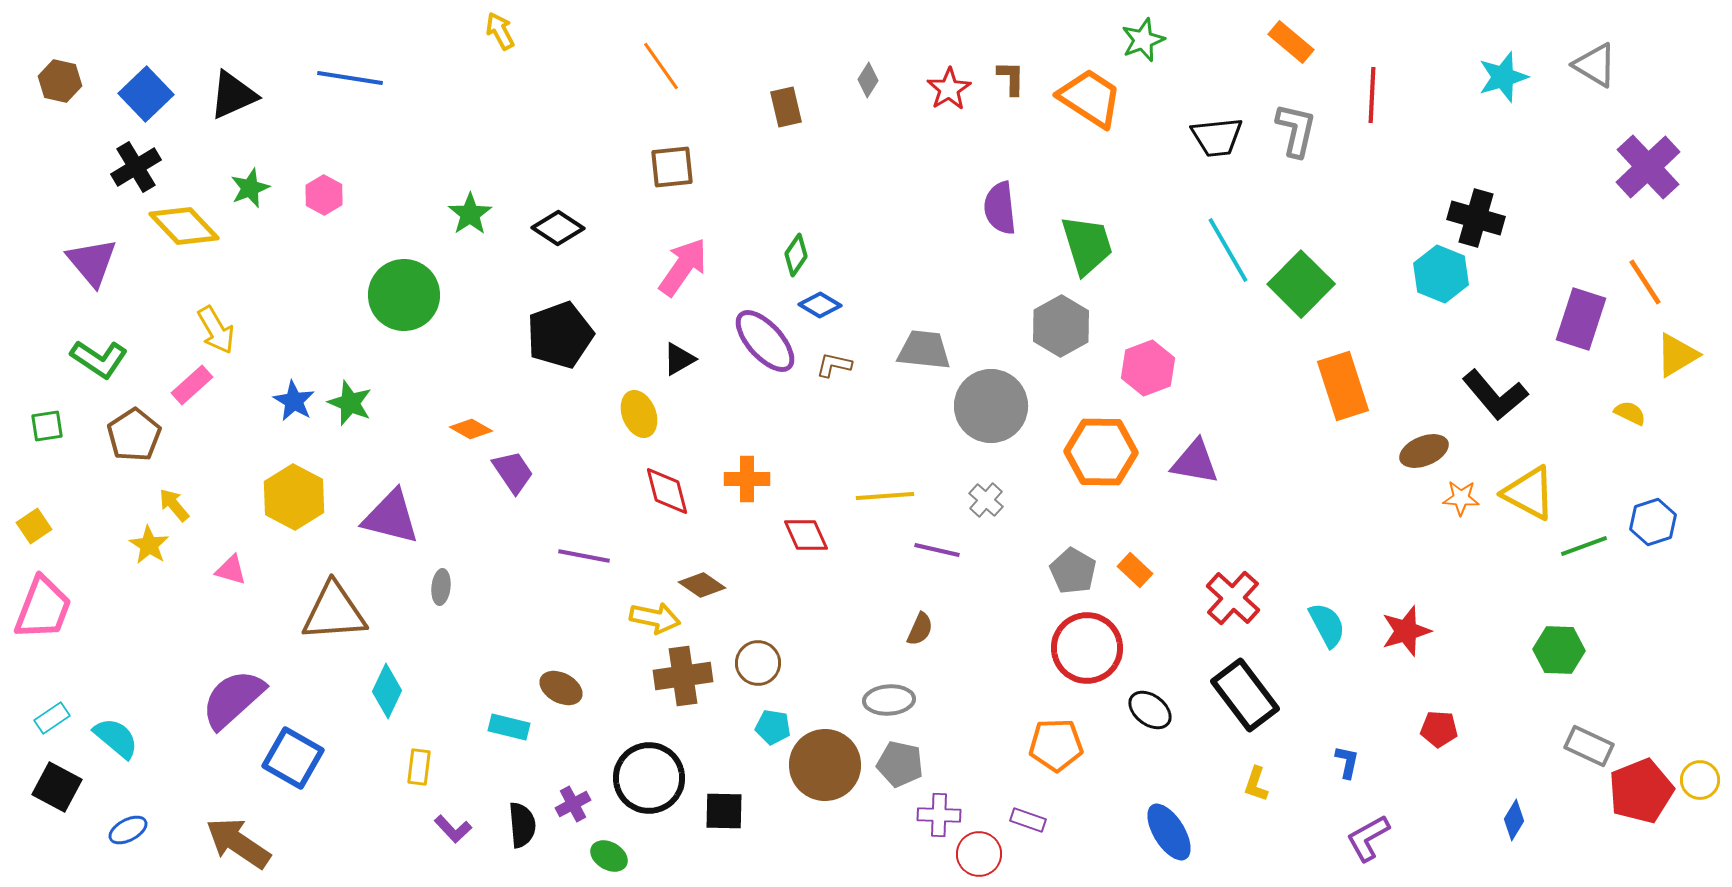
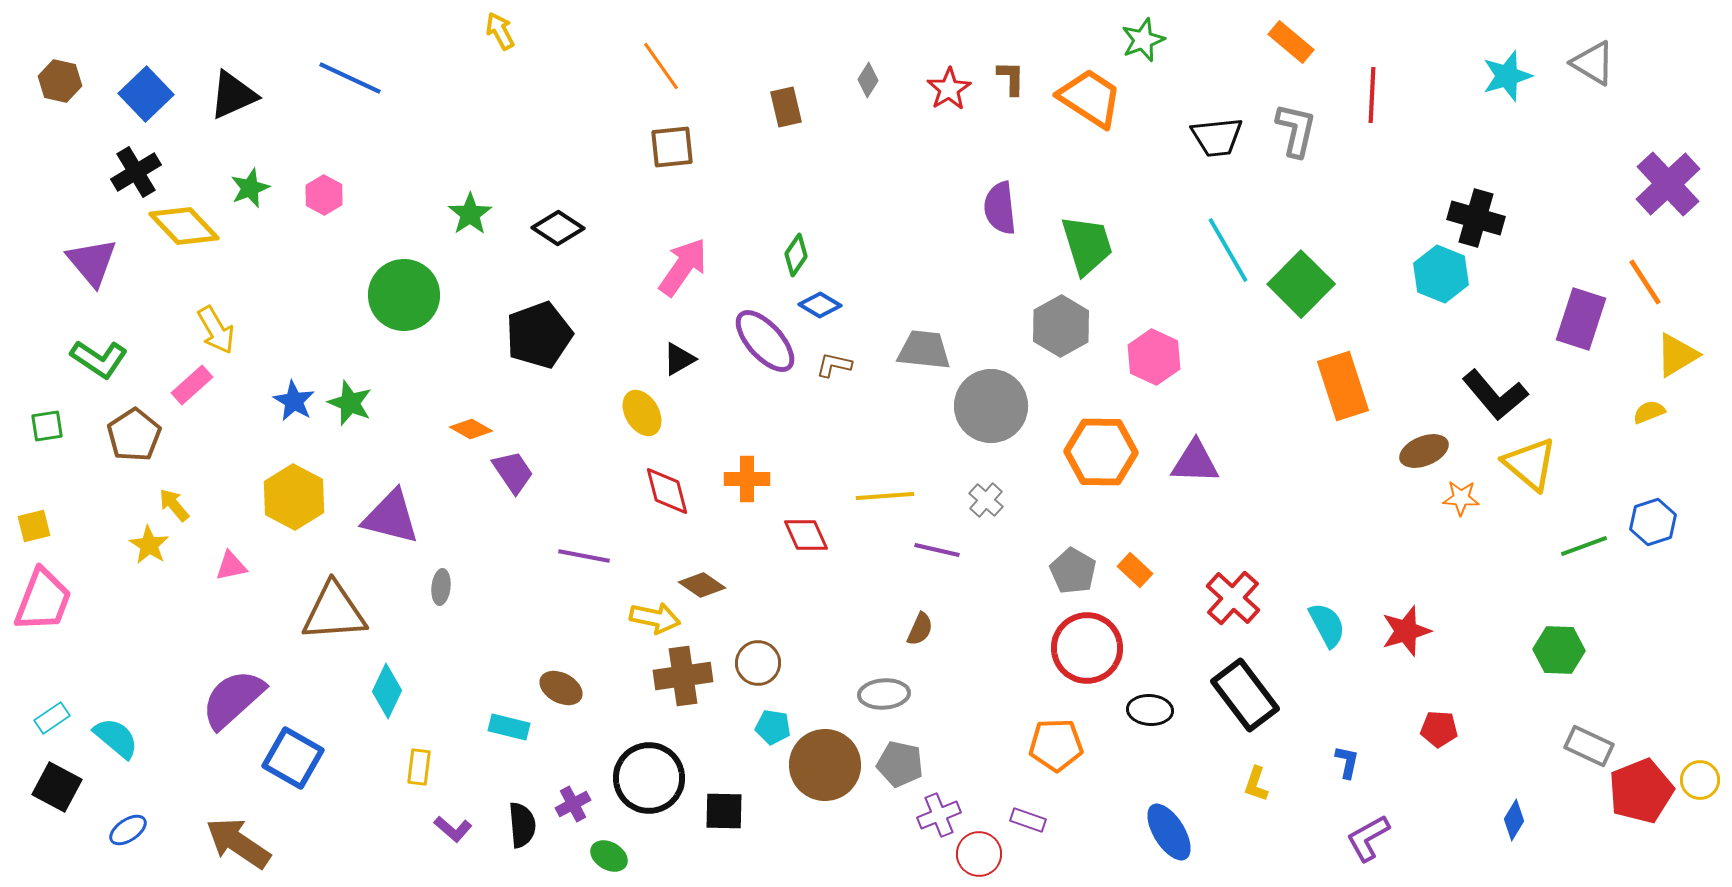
gray triangle at (1595, 65): moved 2 px left, 2 px up
cyan star at (1503, 77): moved 4 px right, 1 px up
blue line at (350, 78): rotated 16 degrees clockwise
black cross at (136, 167): moved 5 px down
brown square at (672, 167): moved 20 px up
purple cross at (1648, 167): moved 20 px right, 17 px down
black pentagon at (560, 335): moved 21 px left
pink hexagon at (1148, 368): moved 6 px right, 11 px up; rotated 14 degrees counterclockwise
yellow semicircle at (1630, 413): moved 19 px right, 1 px up; rotated 48 degrees counterclockwise
yellow ellipse at (639, 414): moved 3 px right, 1 px up; rotated 9 degrees counterclockwise
purple triangle at (1195, 462): rotated 8 degrees counterclockwise
yellow triangle at (1529, 493): moved 1 px right, 29 px up; rotated 12 degrees clockwise
yellow square at (34, 526): rotated 20 degrees clockwise
pink triangle at (231, 570): moved 4 px up; rotated 28 degrees counterclockwise
pink trapezoid at (43, 608): moved 8 px up
gray ellipse at (889, 700): moved 5 px left, 6 px up
black ellipse at (1150, 710): rotated 33 degrees counterclockwise
purple cross at (939, 815): rotated 24 degrees counterclockwise
purple L-shape at (453, 829): rotated 6 degrees counterclockwise
blue ellipse at (128, 830): rotated 6 degrees counterclockwise
